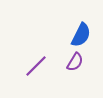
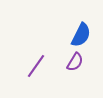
purple line: rotated 10 degrees counterclockwise
